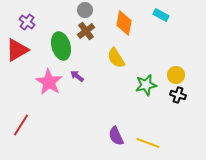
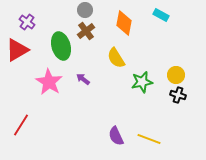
purple arrow: moved 6 px right, 3 px down
green star: moved 4 px left, 3 px up
yellow line: moved 1 px right, 4 px up
